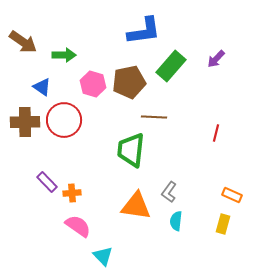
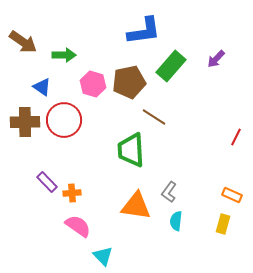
brown line: rotated 30 degrees clockwise
red line: moved 20 px right, 4 px down; rotated 12 degrees clockwise
green trapezoid: rotated 9 degrees counterclockwise
